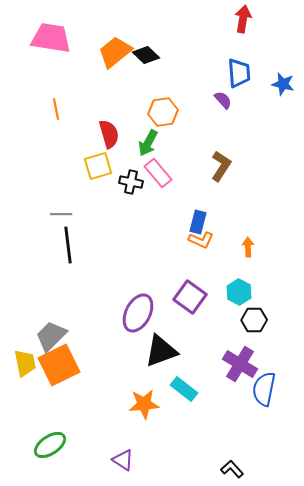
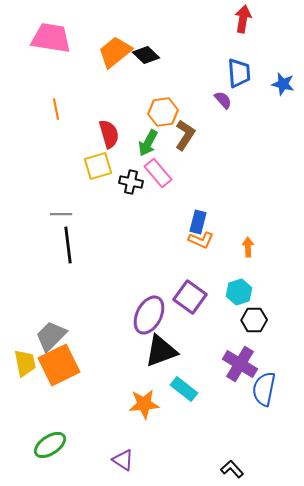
brown L-shape: moved 36 px left, 31 px up
cyan hexagon: rotated 15 degrees clockwise
purple ellipse: moved 11 px right, 2 px down
